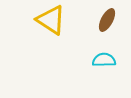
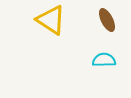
brown ellipse: rotated 55 degrees counterclockwise
